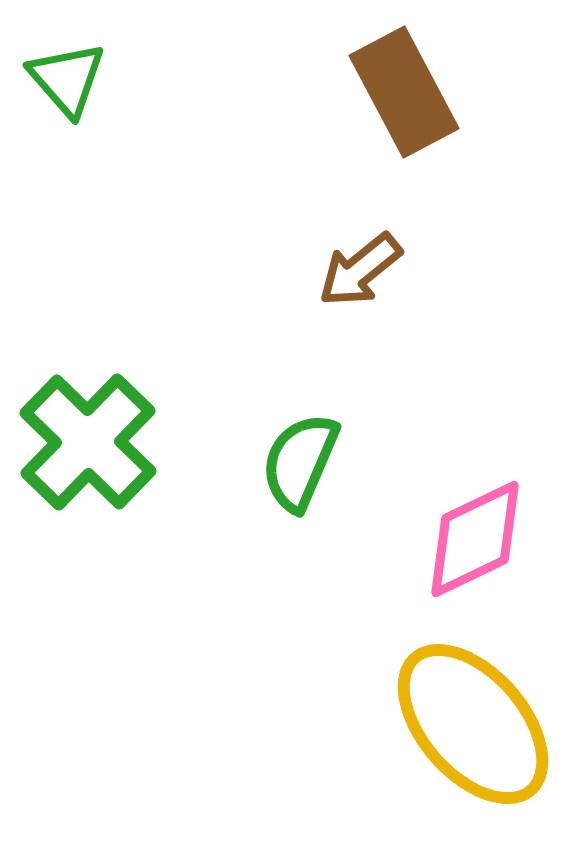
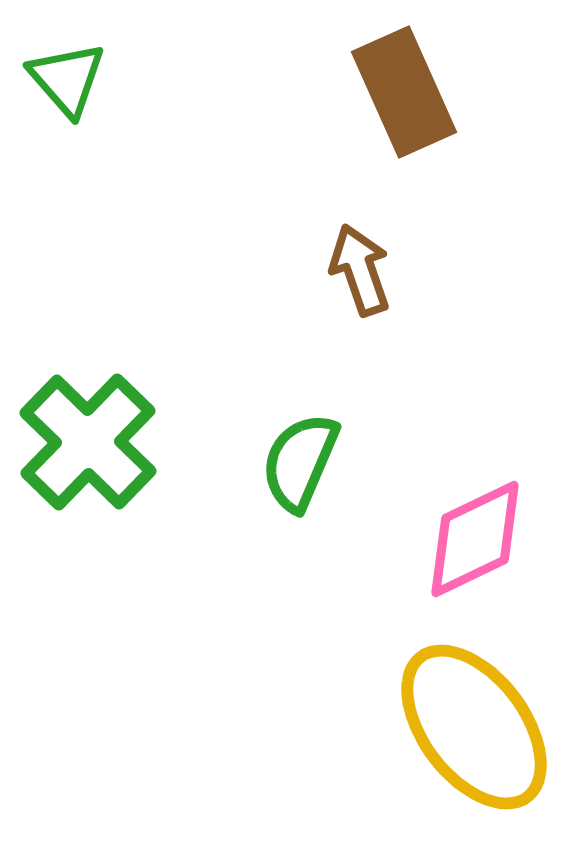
brown rectangle: rotated 4 degrees clockwise
brown arrow: rotated 110 degrees clockwise
yellow ellipse: moved 1 px right, 3 px down; rotated 4 degrees clockwise
